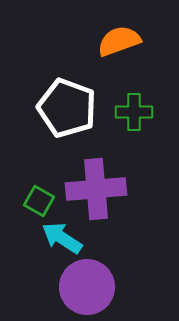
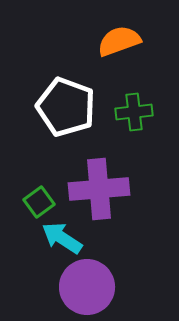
white pentagon: moved 1 px left, 1 px up
green cross: rotated 6 degrees counterclockwise
purple cross: moved 3 px right
green square: moved 1 px down; rotated 24 degrees clockwise
